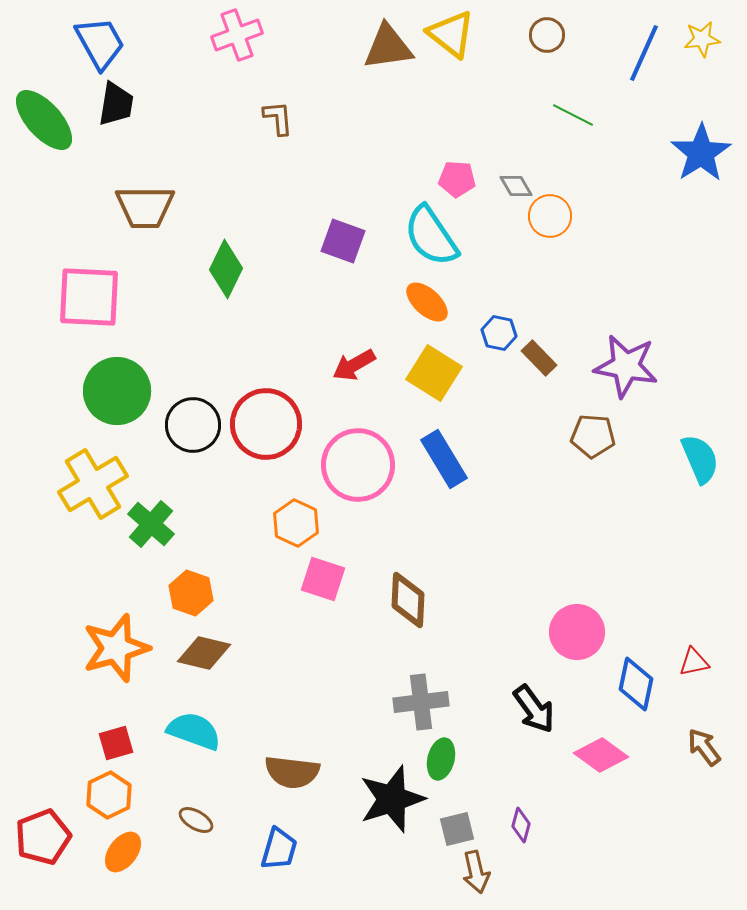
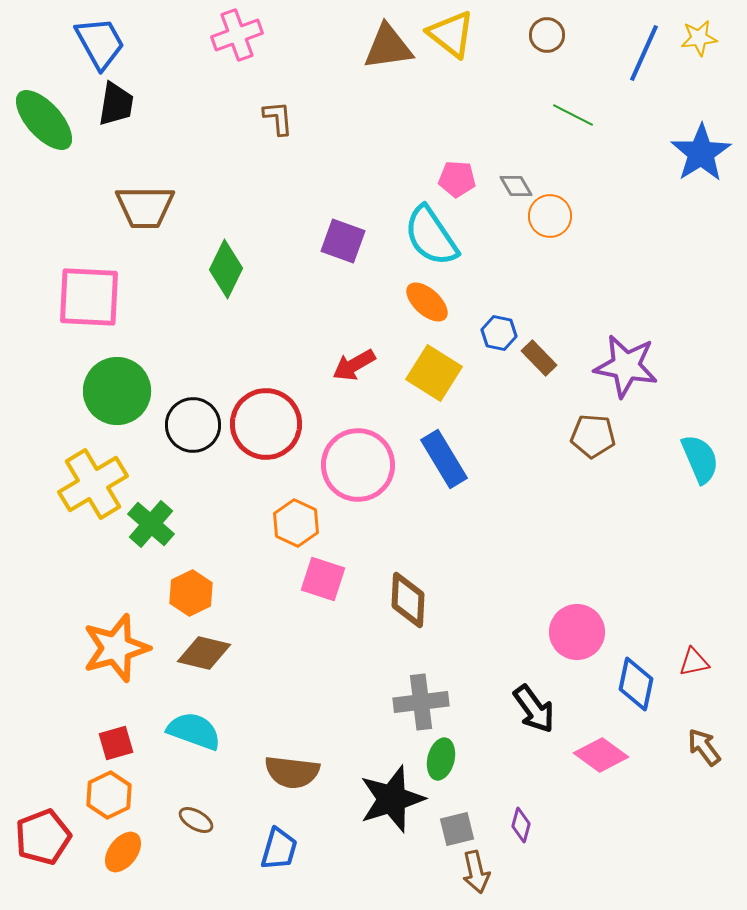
yellow star at (702, 39): moved 3 px left, 1 px up
orange hexagon at (191, 593): rotated 15 degrees clockwise
